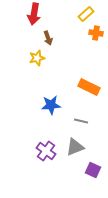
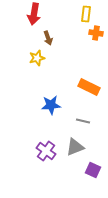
yellow rectangle: rotated 42 degrees counterclockwise
gray line: moved 2 px right
